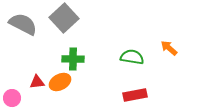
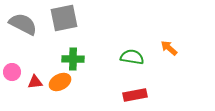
gray square: rotated 32 degrees clockwise
red triangle: moved 2 px left
pink circle: moved 26 px up
